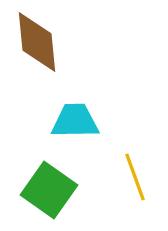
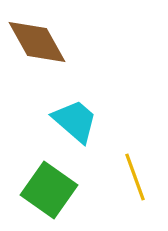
brown diamond: rotated 24 degrees counterclockwise
cyan trapezoid: rotated 42 degrees clockwise
